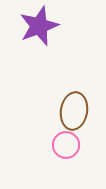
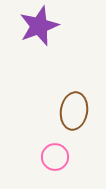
pink circle: moved 11 px left, 12 px down
